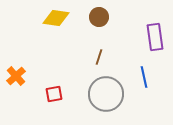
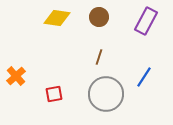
yellow diamond: moved 1 px right
purple rectangle: moved 9 px left, 16 px up; rotated 36 degrees clockwise
blue line: rotated 45 degrees clockwise
